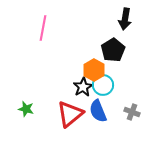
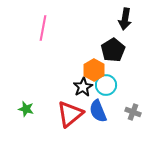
cyan circle: moved 3 px right
gray cross: moved 1 px right
